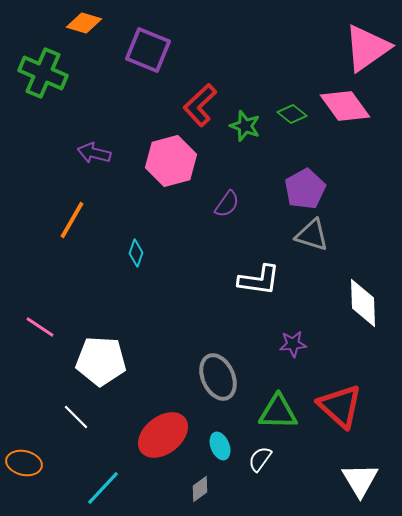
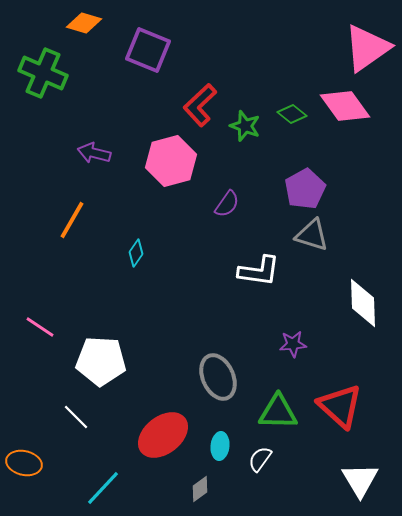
cyan diamond: rotated 16 degrees clockwise
white L-shape: moved 9 px up
cyan ellipse: rotated 28 degrees clockwise
